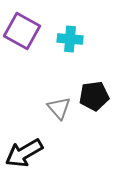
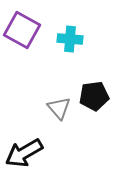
purple square: moved 1 px up
